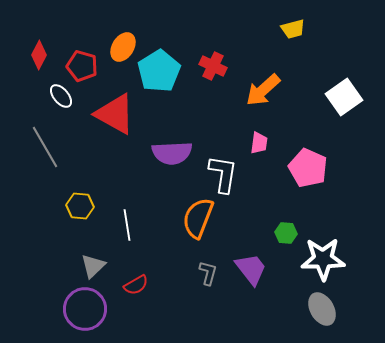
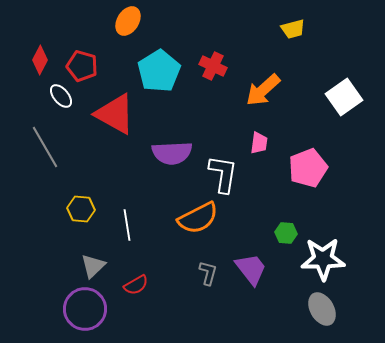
orange ellipse: moved 5 px right, 26 px up
red diamond: moved 1 px right, 5 px down
pink pentagon: rotated 27 degrees clockwise
yellow hexagon: moved 1 px right, 3 px down
orange semicircle: rotated 138 degrees counterclockwise
